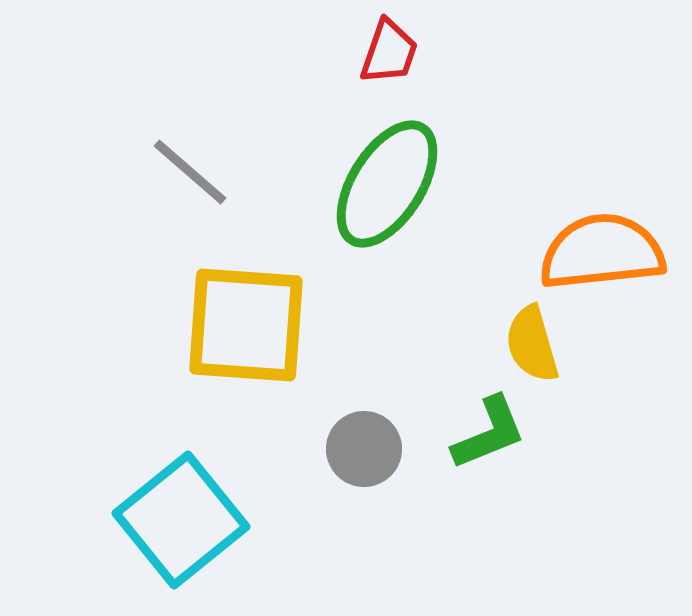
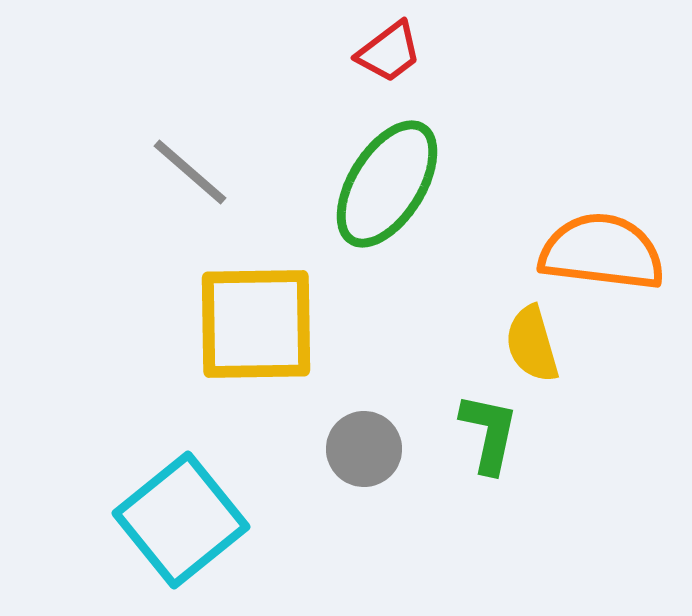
red trapezoid: rotated 34 degrees clockwise
orange semicircle: rotated 13 degrees clockwise
yellow square: moved 10 px right, 1 px up; rotated 5 degrees counterclockwise
green L-shape: rotated 56 degrees counterclockwise
